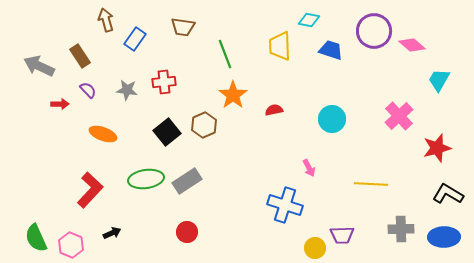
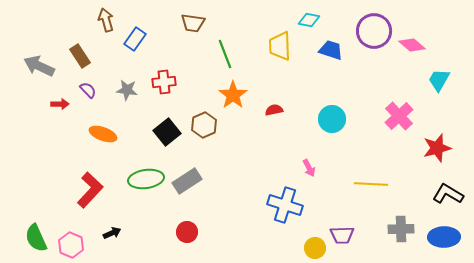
brown trapezoid: moved 10 px right, 4 px up
